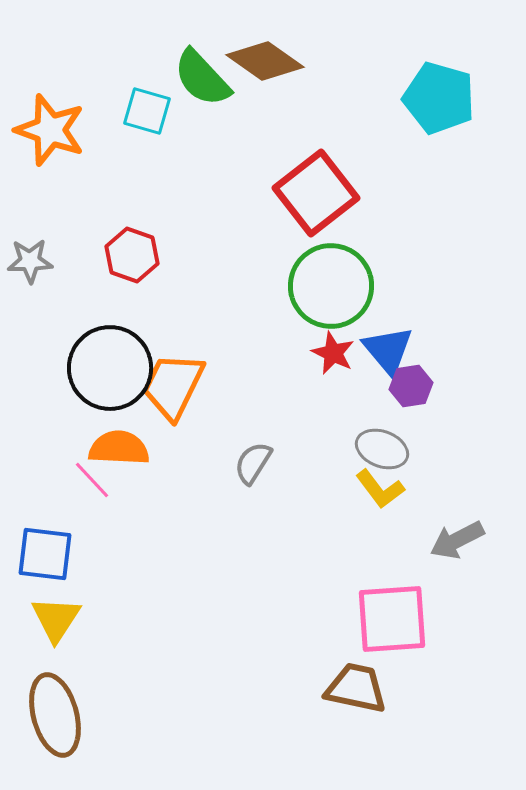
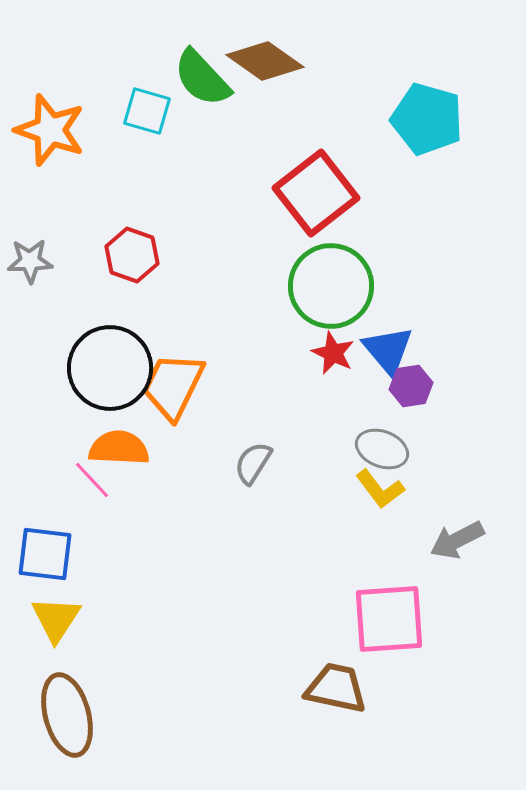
cyan pentagon: moved 12 px left, 21 px down
pink square: moved 3 px left
brown trapezoid: moved 20 px left
brown ellipse: moved 12 px right
